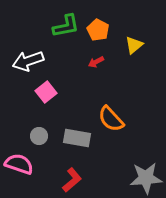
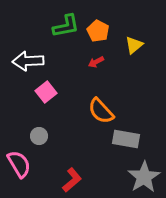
orange pentagon: moved 1 px down
white arrow: rotated 16 degrees clockwise
orange semicircle: moved 10 px left, 8 px up
gray rectangle: moved 49 px right, 1 px down
pink semicircle: rotated 40 degrees clockwise
gray star: moved 2 px left, 1 px up; rotated 28 degrees counterclockwise
